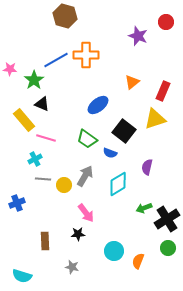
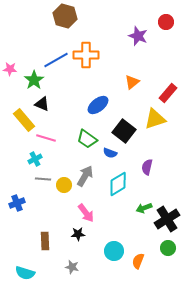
red rectangle: moved 5 px right, 2 px down; rotated 18 degrees clockwise
cyan semicircle: moved 3 px right, 3 px up
